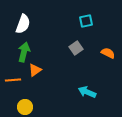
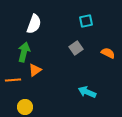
white semicircle: moved 11 px right
